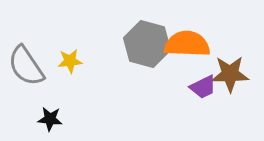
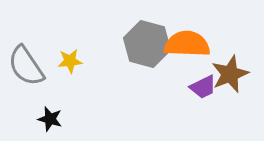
brown star: rotated 21 degrees counterclockwise
black star: rotated 10 degrees clockwise
